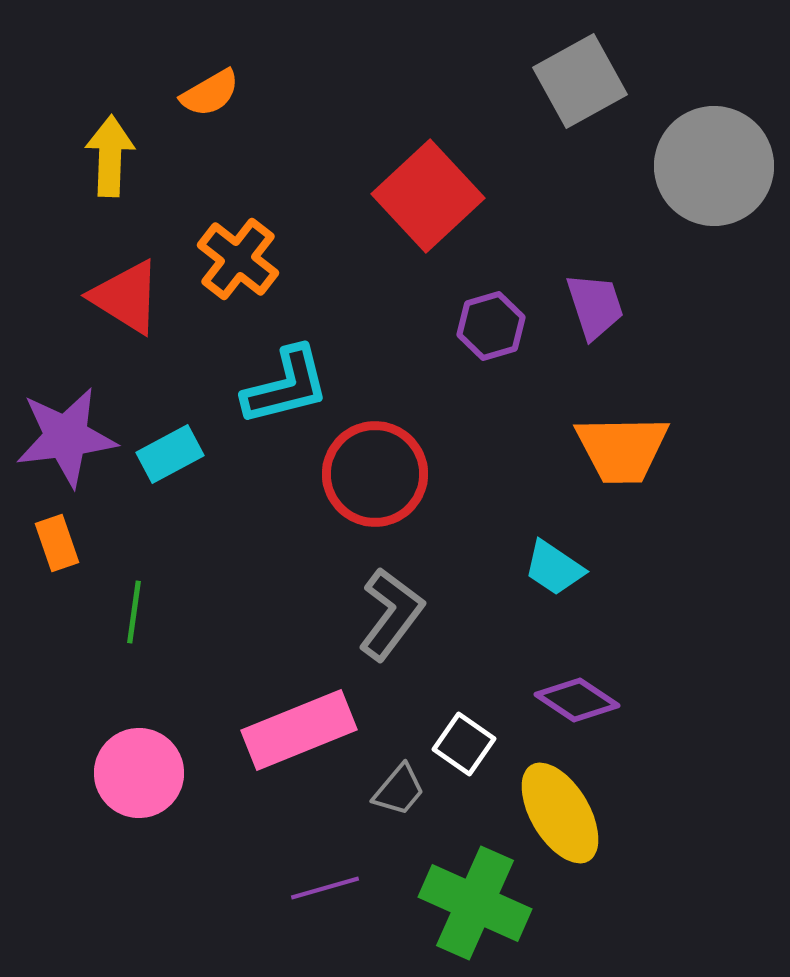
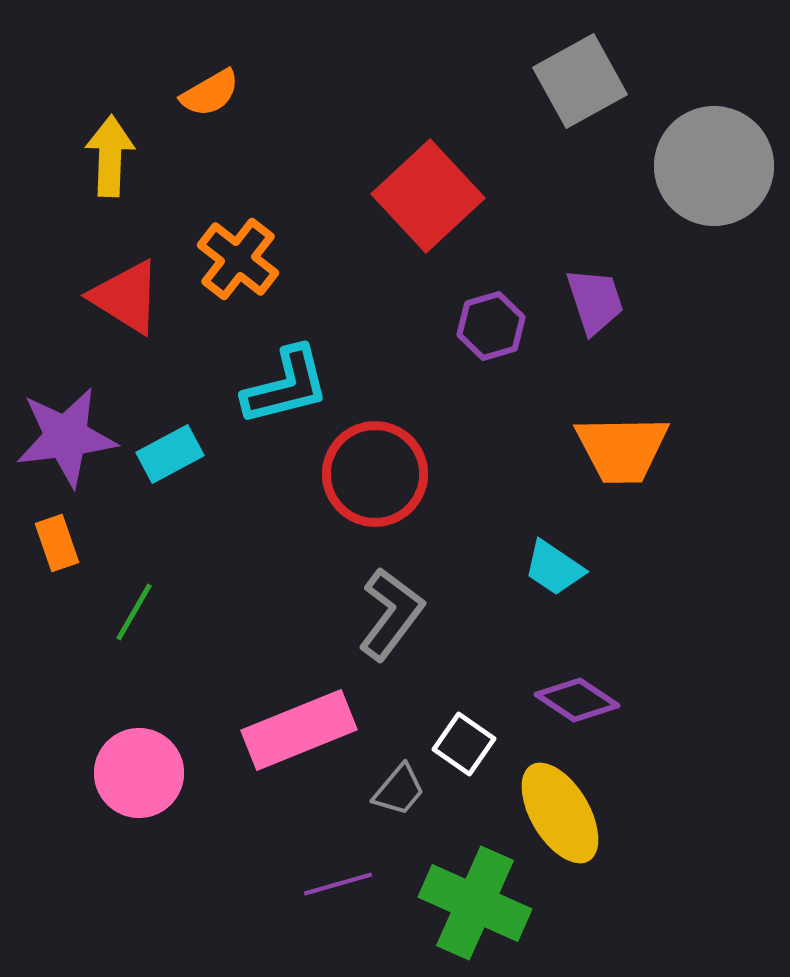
purple trapezoid: moved 5 px up
green line: rotated 22 degrees clockwise
purple line: moved 13 px right, 4 px up
